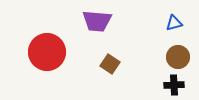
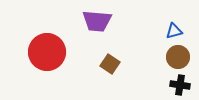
blue triangle: moved 8 px down
black cross: moved 6 px right; rotated 12 degrees clockwise
